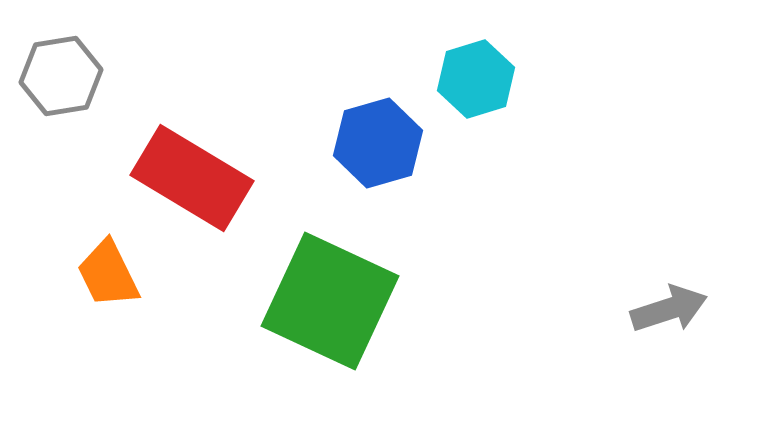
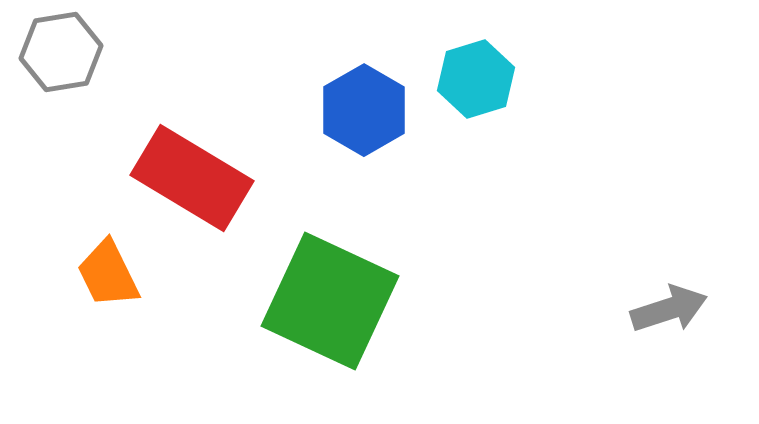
gray hexagon: moved 24 px up
blue hexagon: moved 14 px left, 33 px up; rotated 14 degrees counterclockwise
